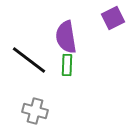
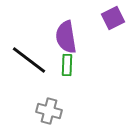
gray cross: moved 14 px right
